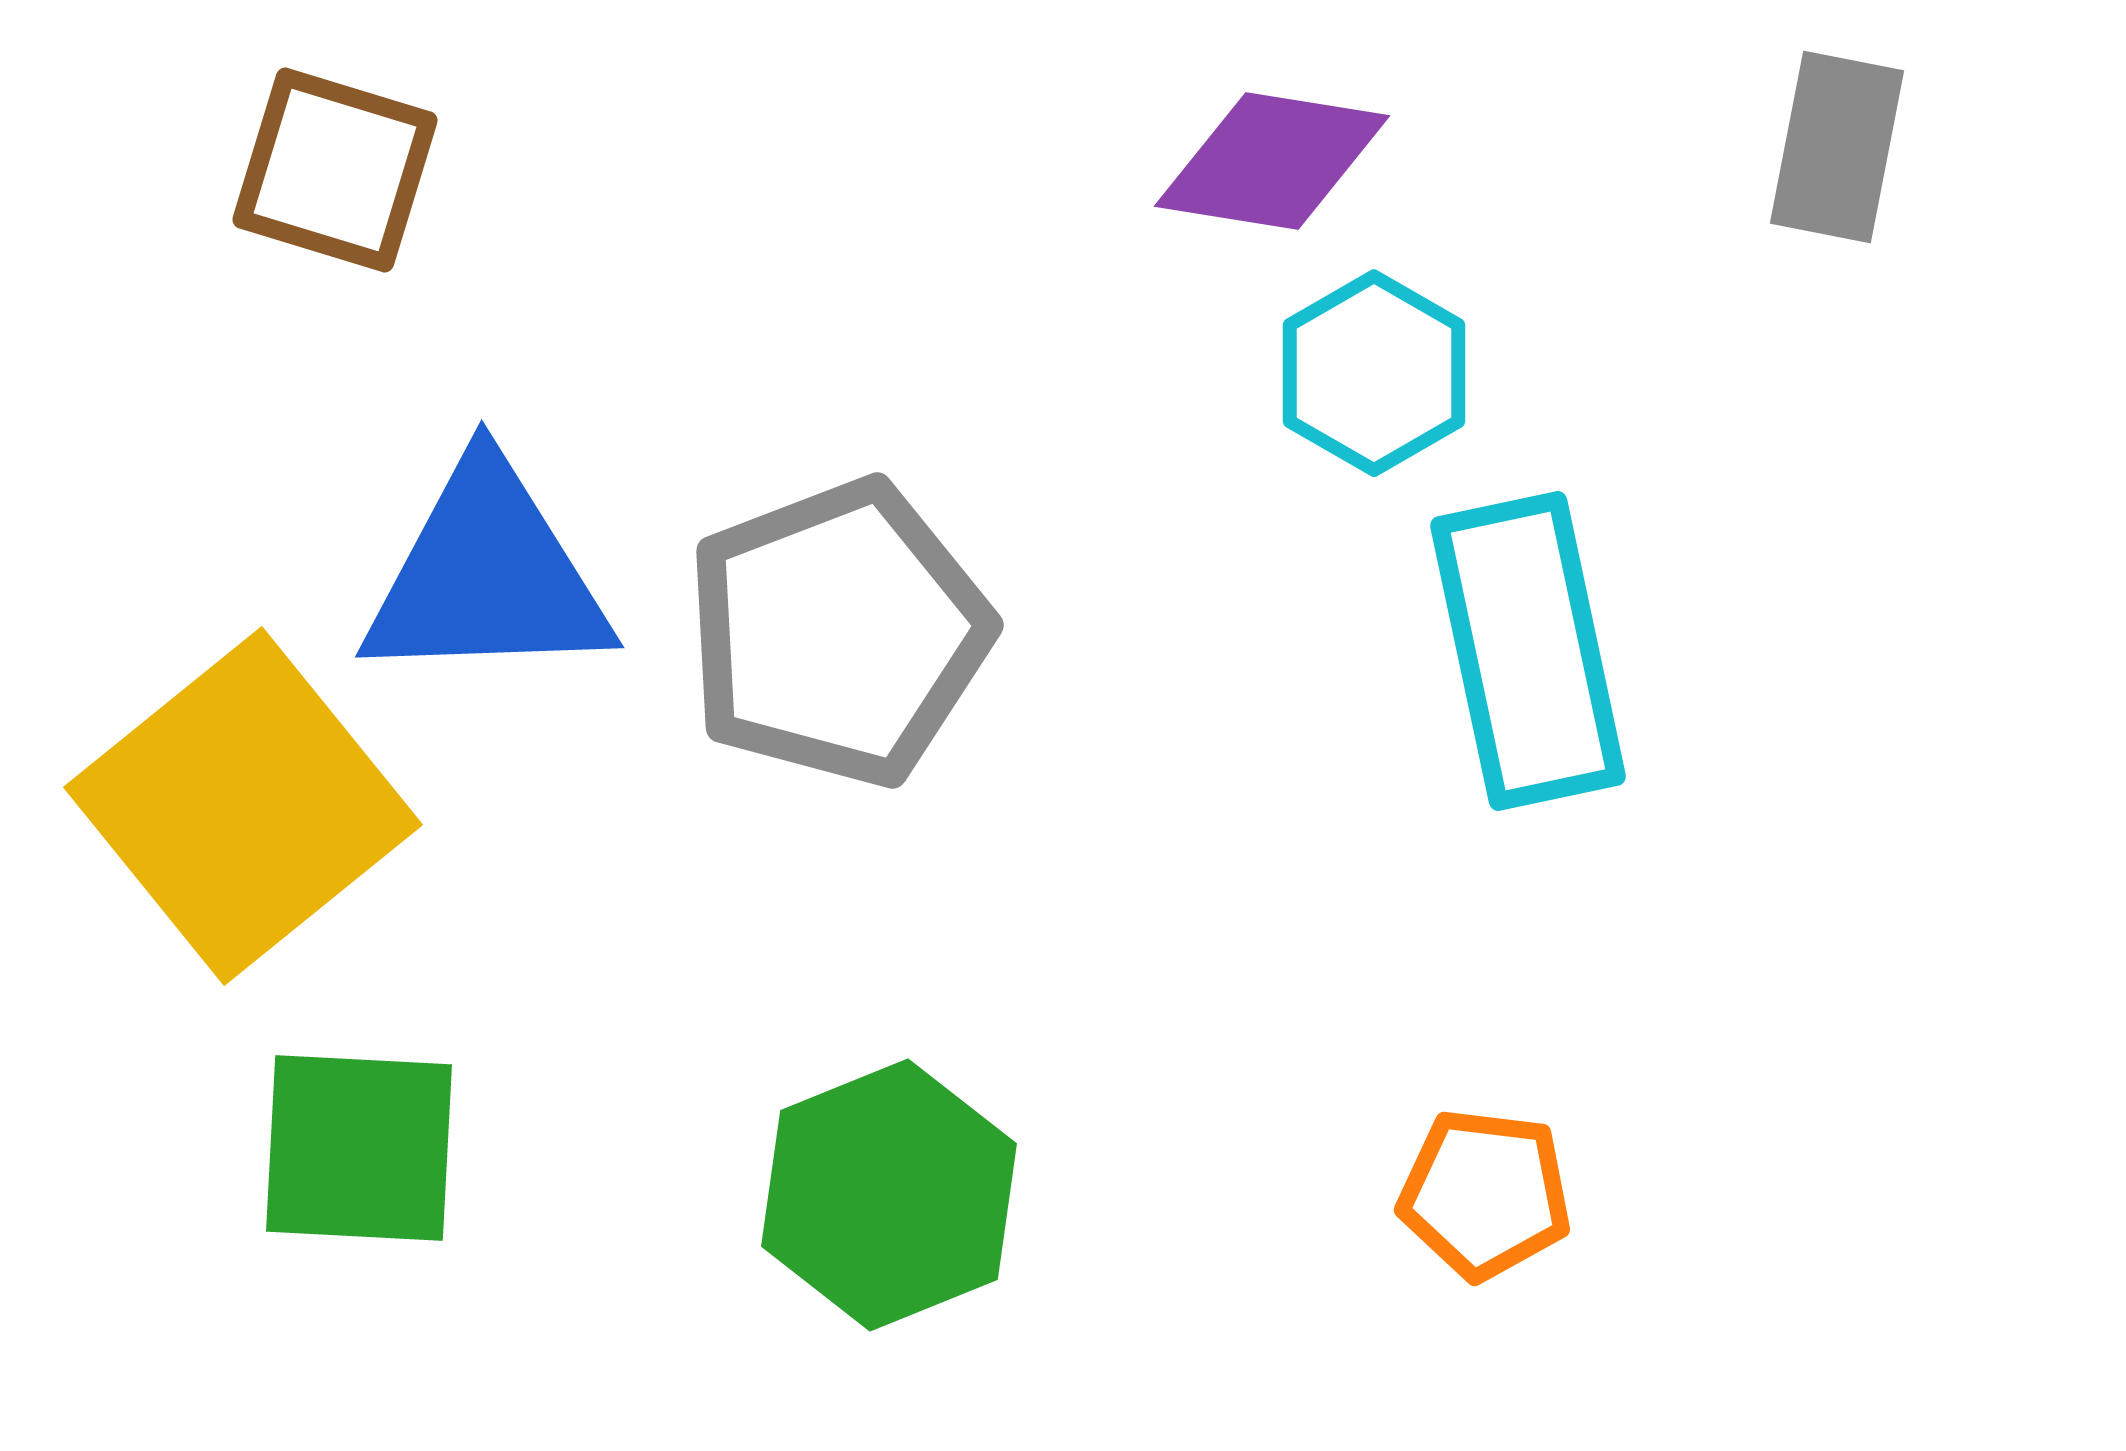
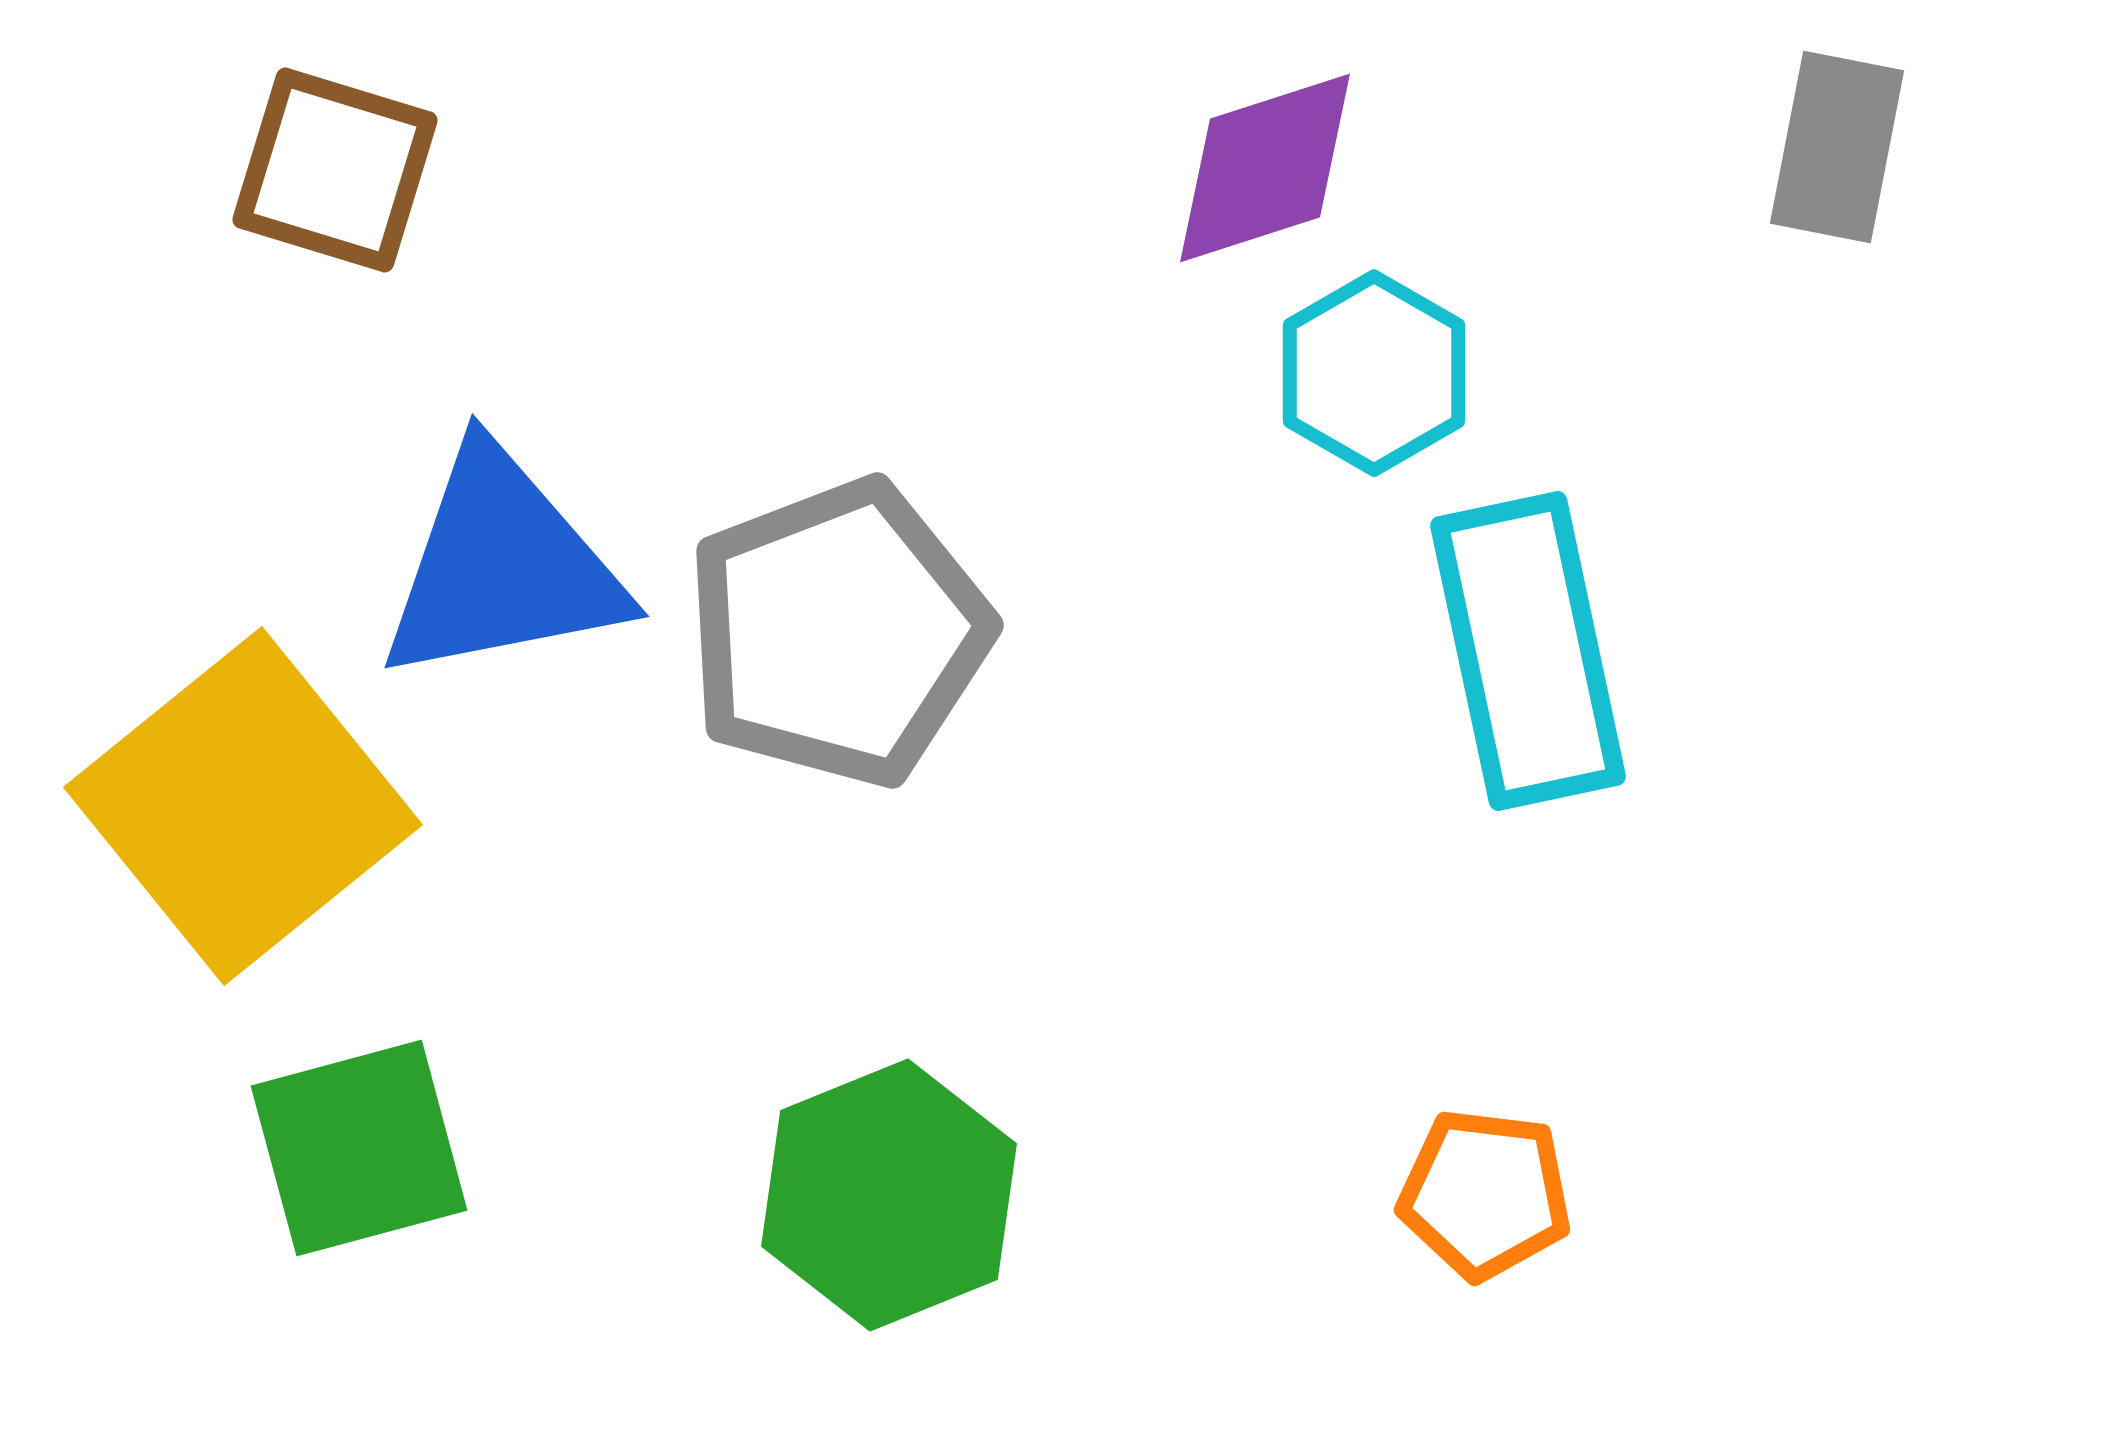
purple diamond: moved 7 px left, 7 px down; rotated 27 degrees counterclockwise
blue triangle: moved 15 px right, 9 px up; rotated 9 degrees counterclockwise
green square: rotated 18 degrees counterclockwise
